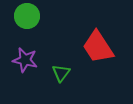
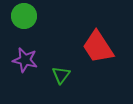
green circle: moved 3 px left
green triangle: moved 2 px down
